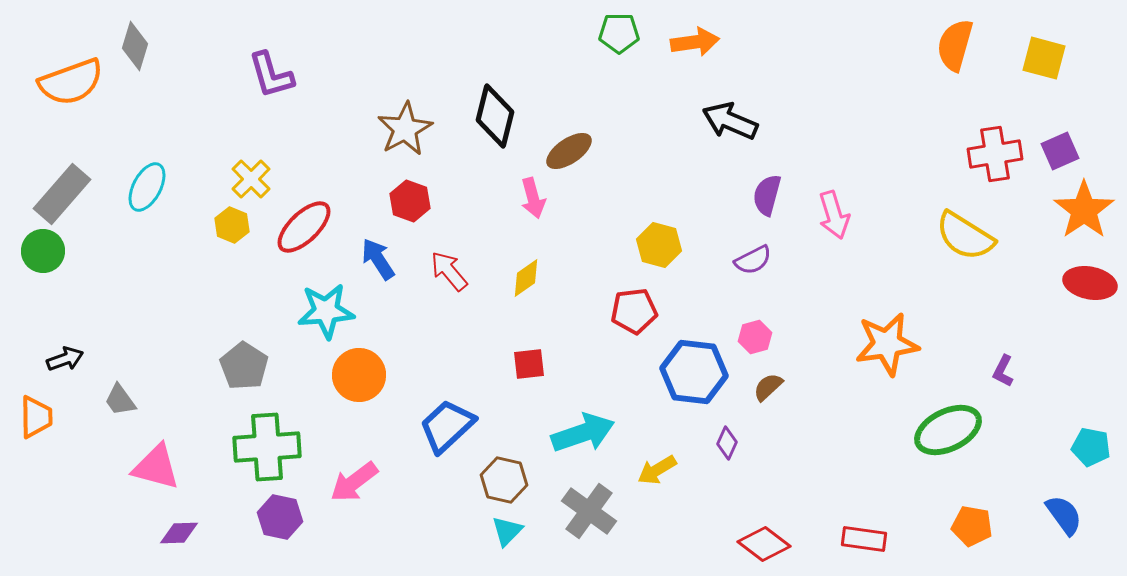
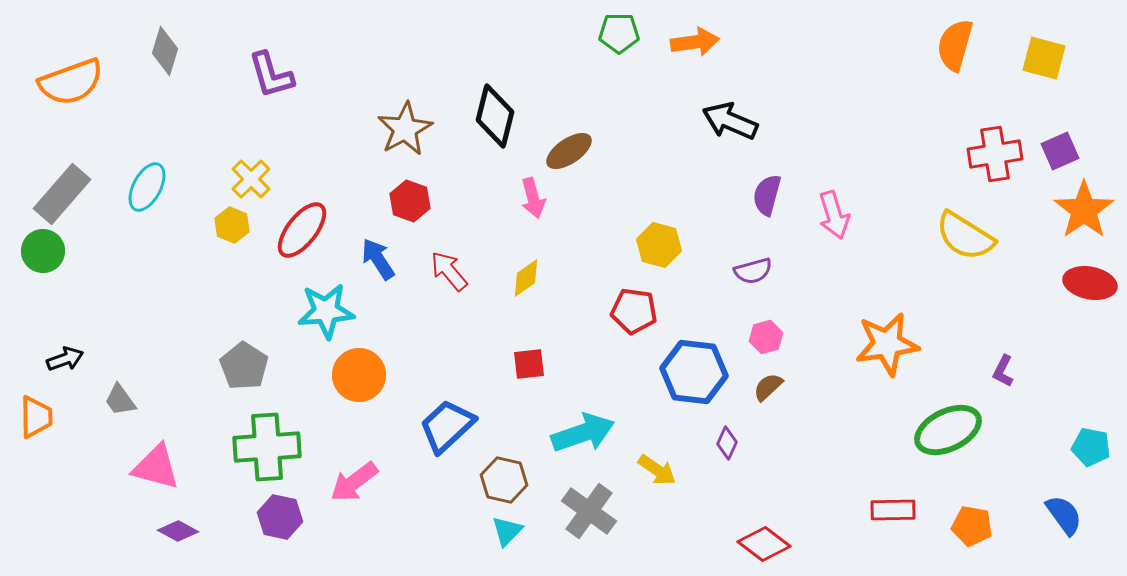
gray diamond at (135, 46): moved 30 px right, 5 px down
red ellipse at (304, 227): moved 2 px left, 3 px down; rotated 8 degrees counterclockwise
purple semicircle at (753, 260): moved 11 px down; rotated 12 degrees clockwise
red pentagon at (634, 311): rotated 15 degrees clockwise
pink hexagon at (755, 337): moved 11 px right
yellow arrow at (657, 470): rotated 114 degrees counterclockwise
purple diamond at (179, 533): moved 1 px left, 2 px up; rotated 30 degrees clockwise
red rectangle at (864, 539): moved 29 px right, 29 px up; rotated 9 degrees counterclockwise
